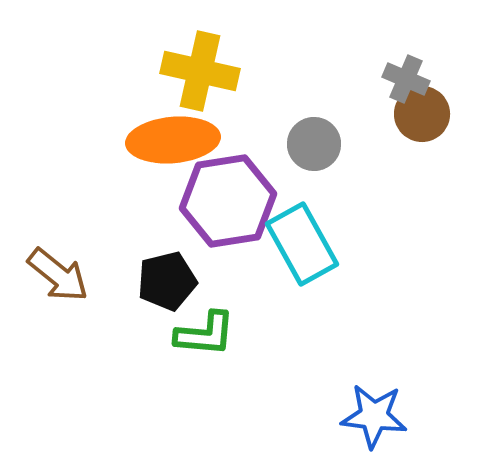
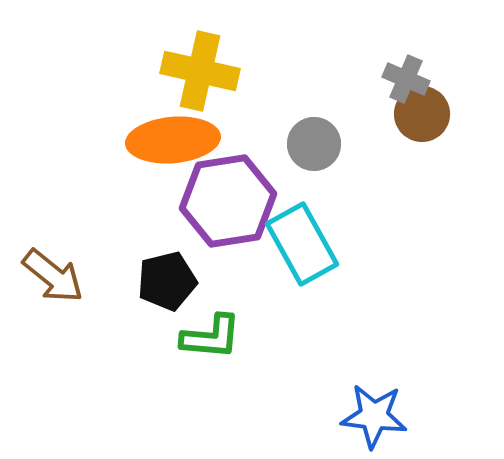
brown arrow: moved 5 px left, 1 px down
green L-shape: moved 6 px right, 3 px down
